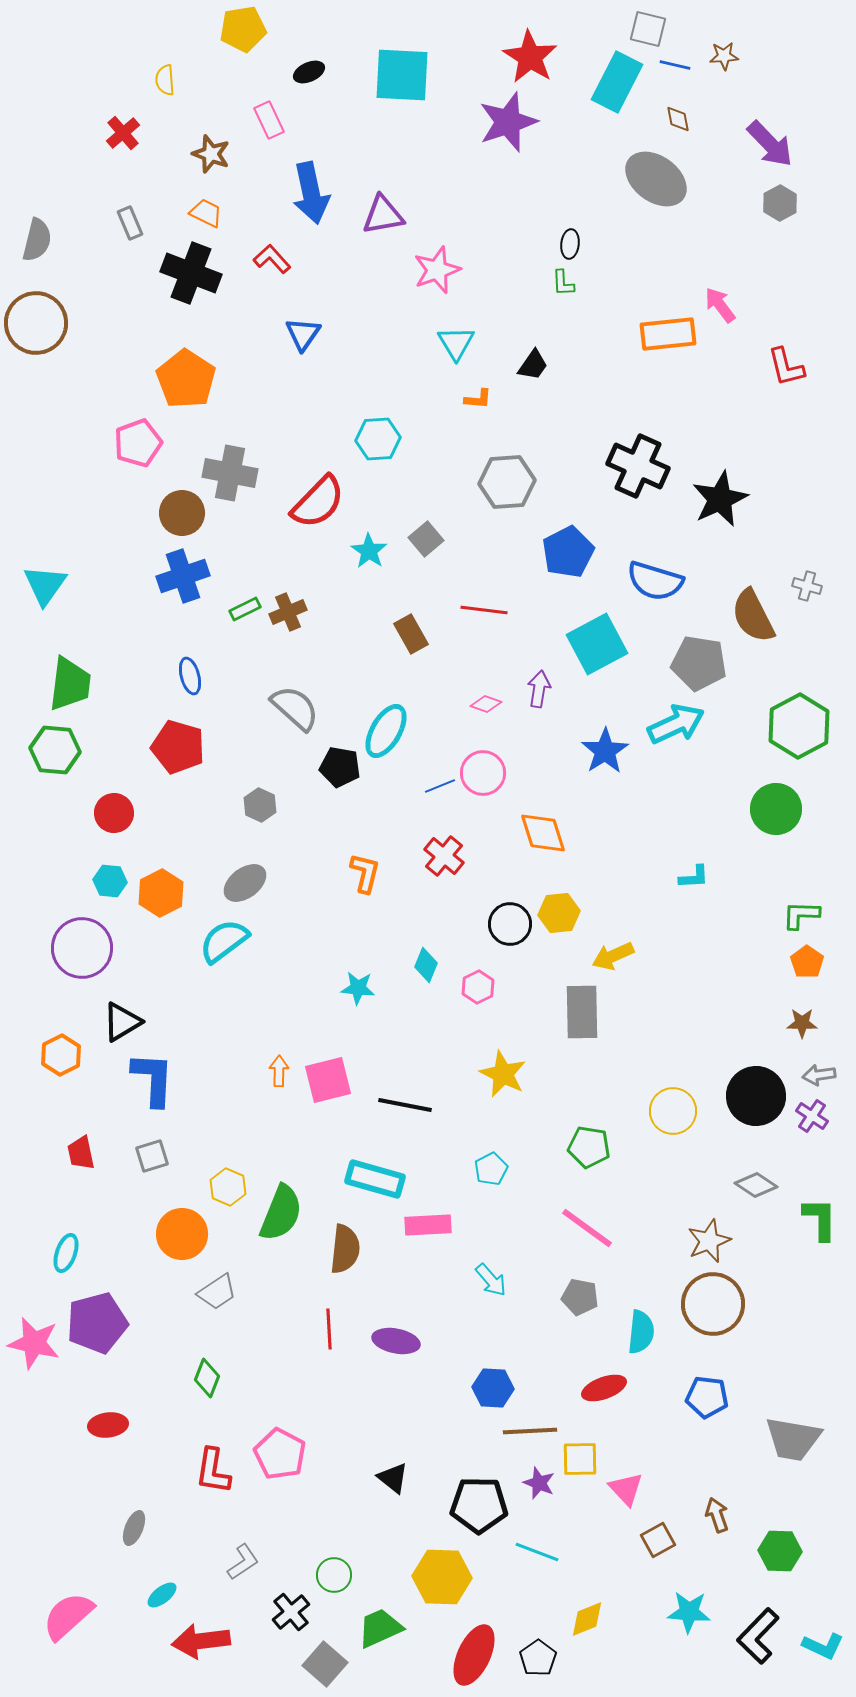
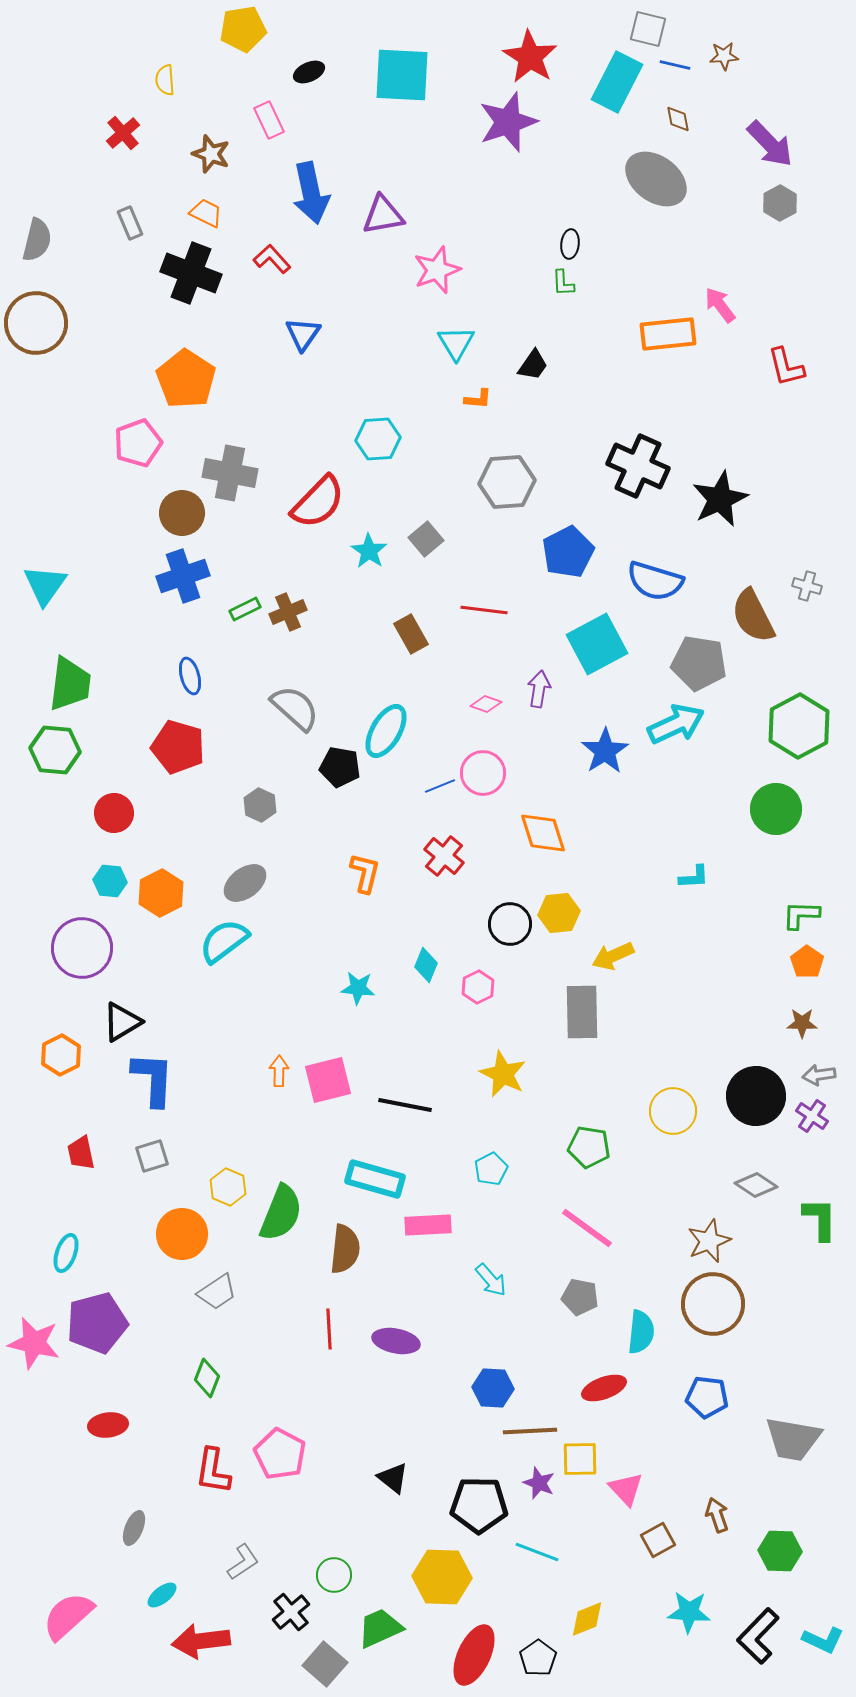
cyan L-shape at (823, 1646): moved 6 px up
